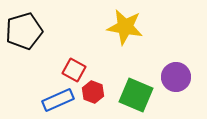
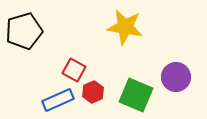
red hexagon: rotated 15 degrees clockwise
